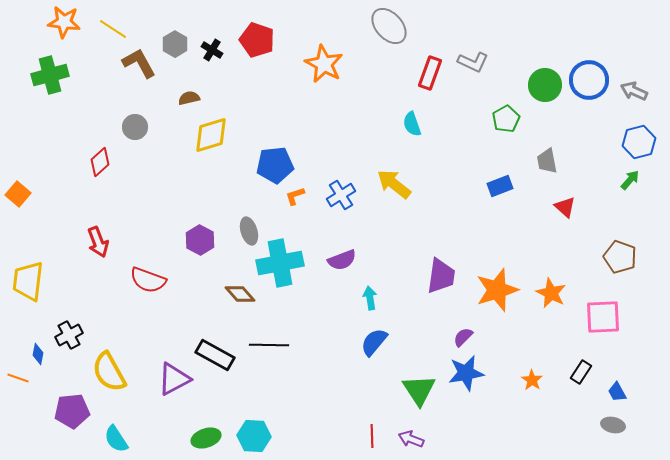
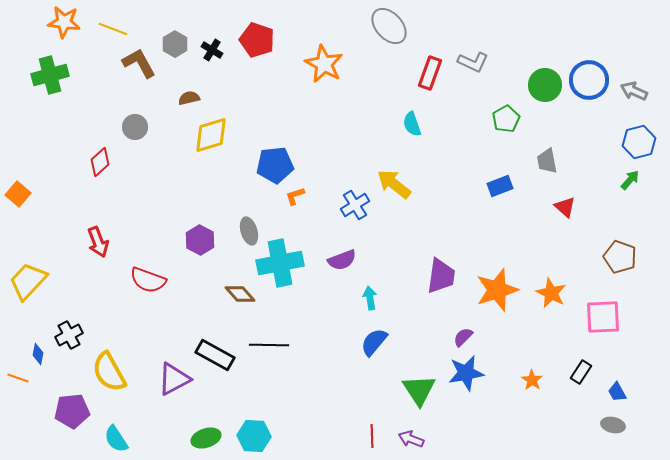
yellow line at (113, 29): rotated 12 degrees counterclockwise
blue cross at (341, 195): moved 14 px right, 10 px down
yellow trapezoid at (28, 281): rotated 36 degrees clockwise
